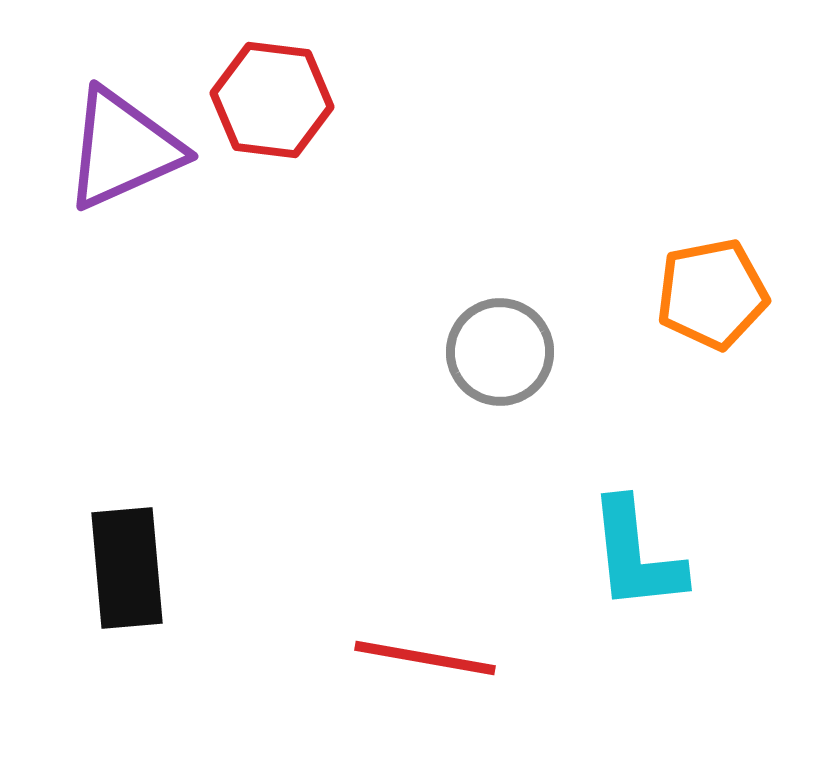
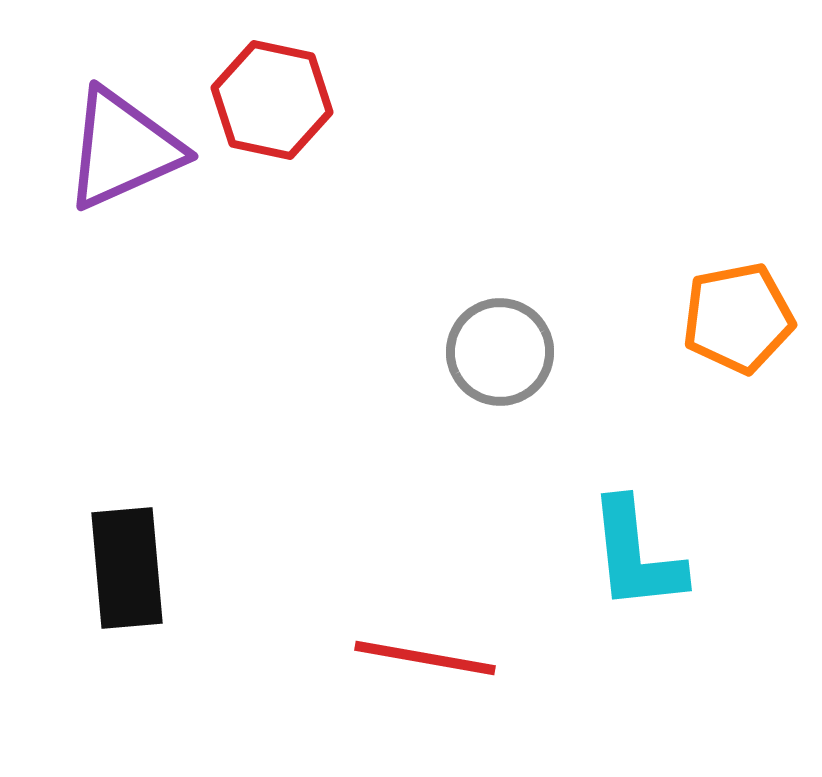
red hexagon: rotated 5 degrees clockwise
orange pentagon: moved 26 px right, 24 px down
